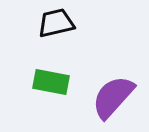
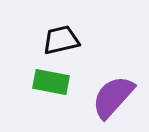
black trapezoid: moved 5 px right, 17 px down
